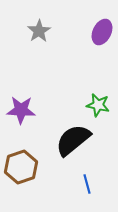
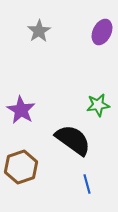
green star: rotated 20 degrees counterclockwise
purple star: rotated 28 degrees clockwise
black semicircle: rotated 75 degrees clockwise
